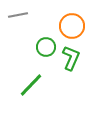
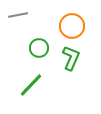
green circle: moved 7 px left, 1 px down
